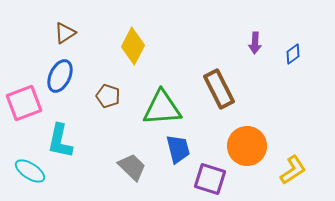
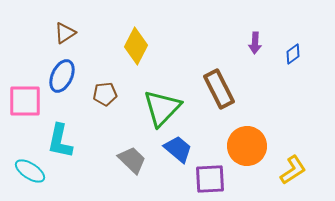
yellow diamond: moved 3 px right
blue ellipse: moved 2 px right
brown pentagon: moved 3 px left, 2 px up; rotated 25 degrees counterclockwise
pink square: moved 1 px right, 2 px up; rotated 21 degrees clockwise
green triangle: rotated 42 degrees counterclockwise
blue trapezoid: rotated 36 degrees counterclockwise
gray trapezoid: moved 7 px up
purple square: rotated 20 degrees counterclockwise
